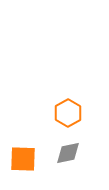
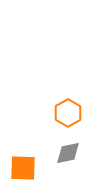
orange square: moved 9 px down
